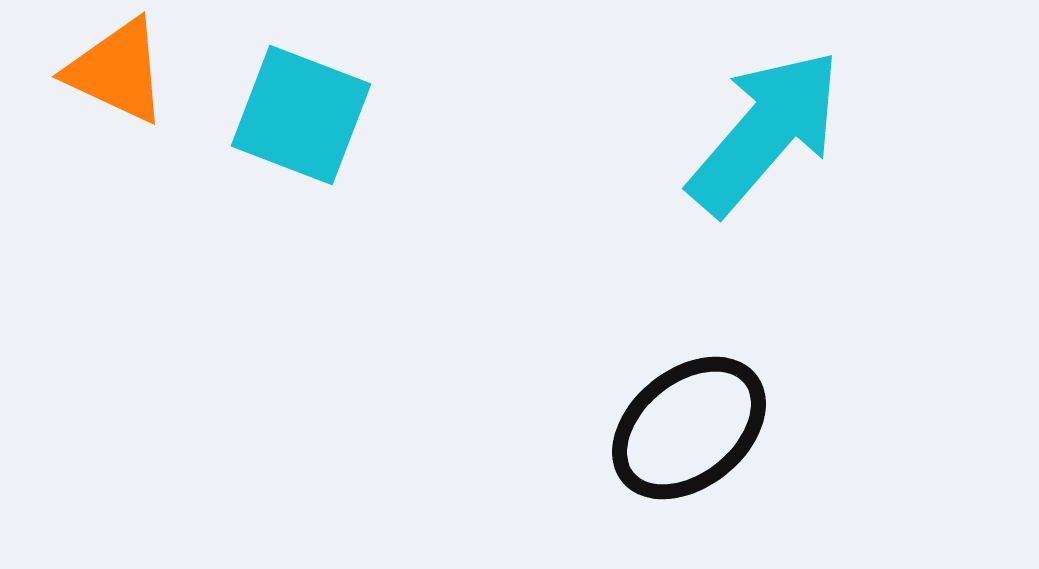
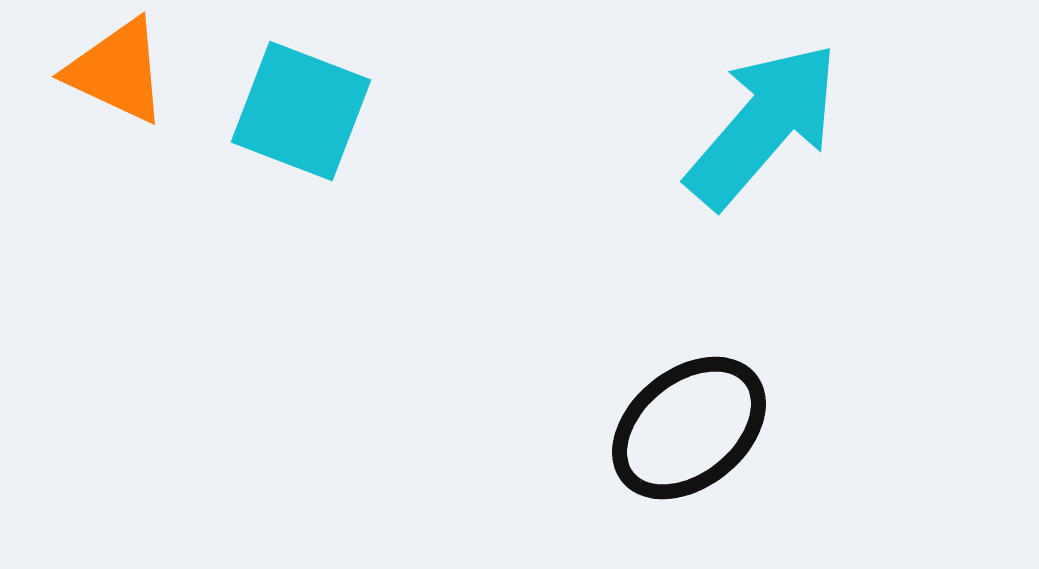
cyan square: moved 4 px up
cyan arrow: moved 2 px left, 7 px up
